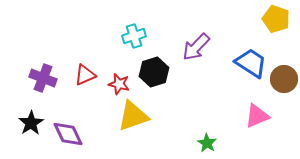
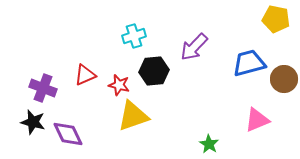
yellow pentagon: rotated 8 degrees counterclockwise
purple arrow: moved 2 px left
blue trapezoid: moved 2 px left; rotated 48 degrees counterclockwise
black hexagon: moved 1 px up; rotated 12 degrees clockwise
purple cross: moved 10 px down
red star: moved 1 px down
pink triangle: moved 4 px down
black star: moved 2 px right, 1 px up; rotated 25 degrees counterclockwise
green star: moved 2 px right, 1 px down
